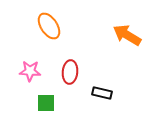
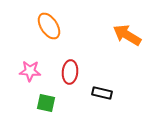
green square: rotated 12 degrees clockwise
